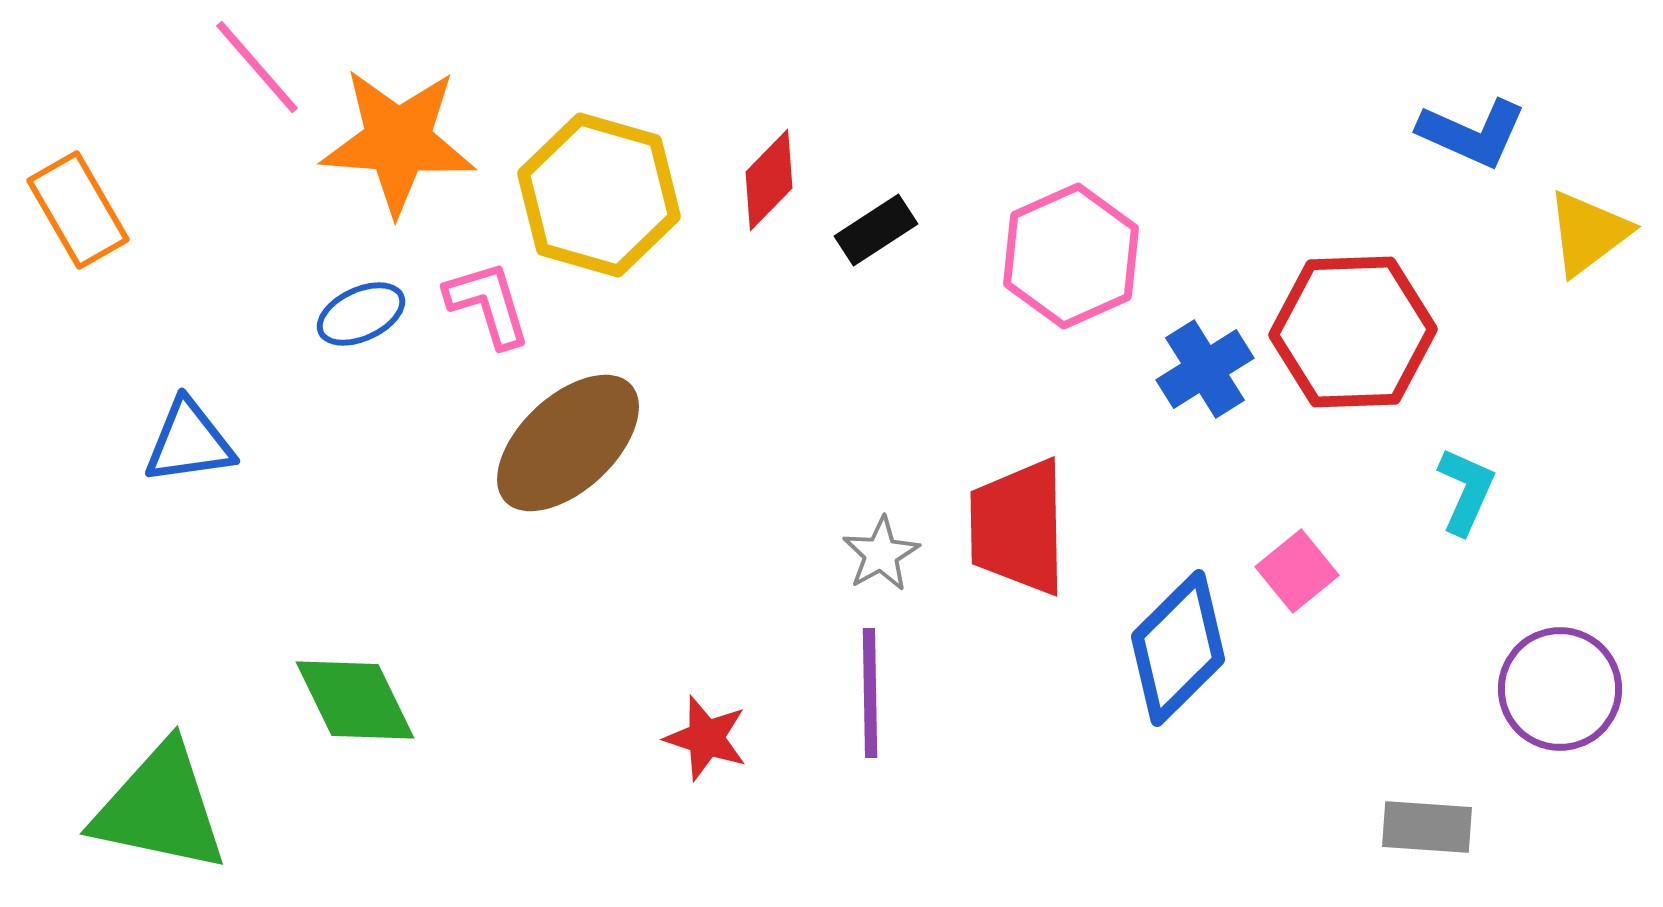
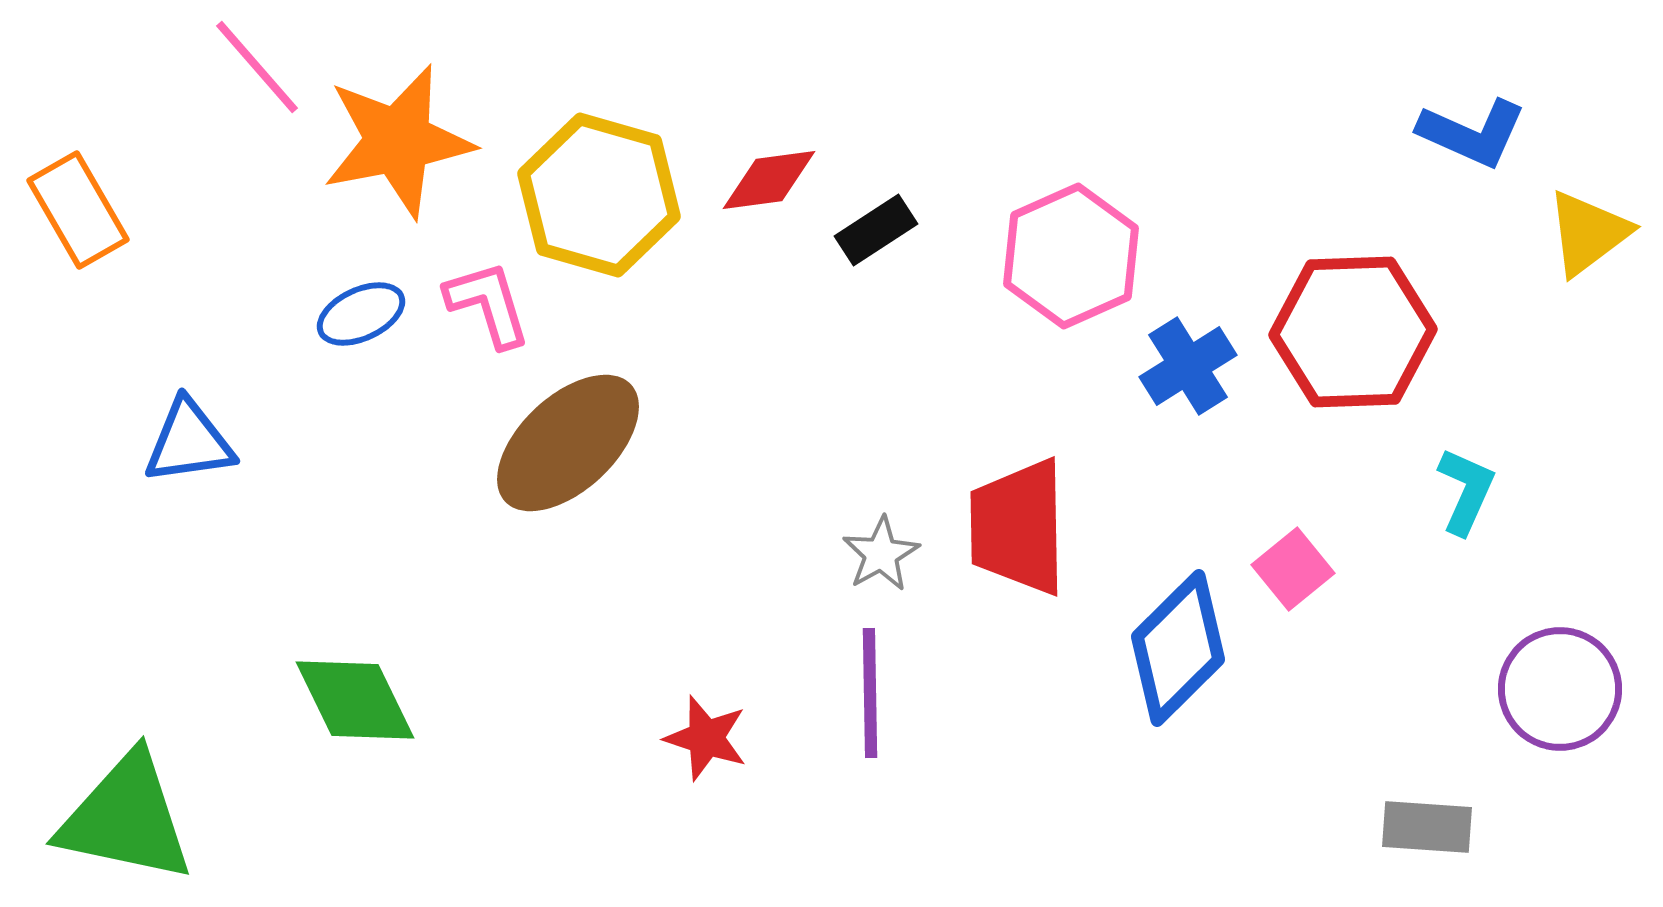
orange star: rotated 15 degrees counterclockwise
red diamond: rotated 38 degrees clockwise
blue cross: moved 17 px left, 3 px up
pink square: moved 4 px left, 2 px up
green triangle: moved 34 px left, 10 px down
